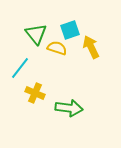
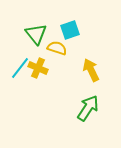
yellow arrow: moved 23 px down
yellow cross: moved 3 px right, 25 px up
green arrow: moved 19 px right; rotated 64 degrees counterclockwise
